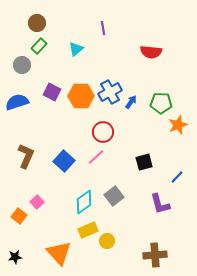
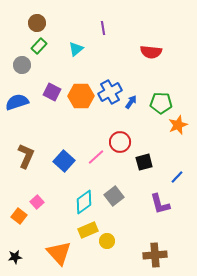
red circle: moved 17 px right, 10 px down
